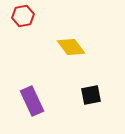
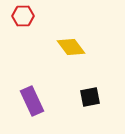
red hexagon: rotated 10 degrees clockwise
black square: moved 1 px left, 2 px down
